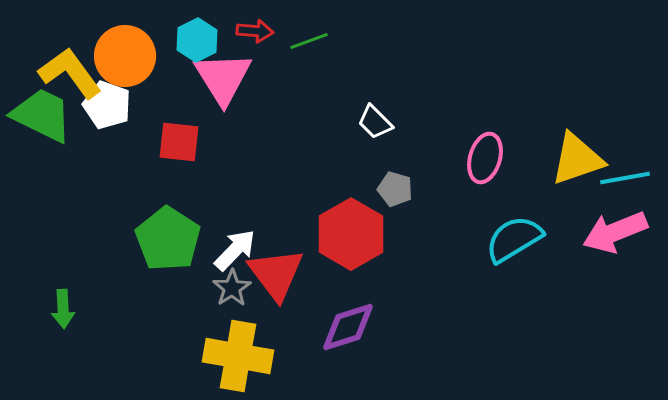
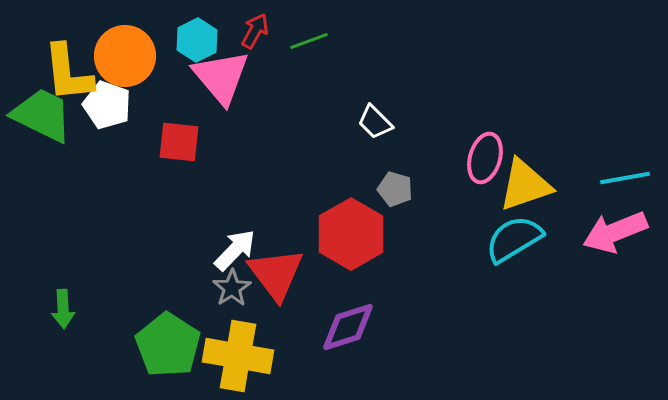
red arrow: rotated 66 degrees counterclockwise
yellow L-shape: moved 2 px left; rotated 150 degrees counterclockwise
pink triangle: moved 2 px left, 1 px up; rotated 8 degrees counterclockwise
yellow triangle: moved 52 px left, 26 px down
green pentagon: moved 106 px down
